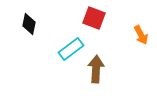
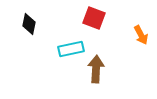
cyan rectangle: rotated 25 degrees clockwise
